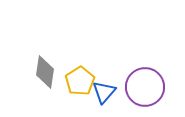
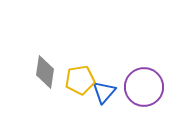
yellow pentagon: moved 1 px up; rotated 24 degrees clockwise
purple circle: moved 1 px left
